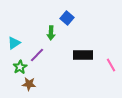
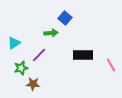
blue square: moved 2 px left
green arrow: rotated 96 degrees counterclockwise
purple line: moved 2 px right
green star: moved 1 px right, 1 px down; rotated 16 degrees clockwise
brown star: moved 4 px right
